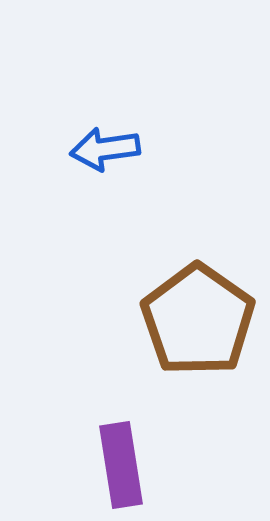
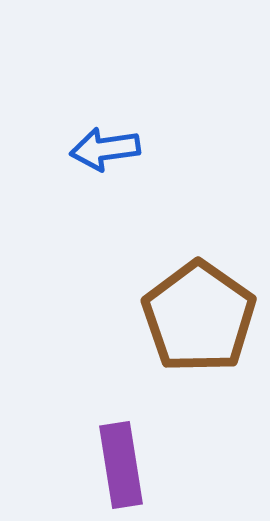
brown pentagon: moved 1 px right, 3 px up
